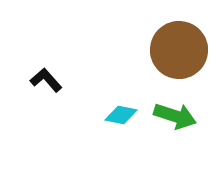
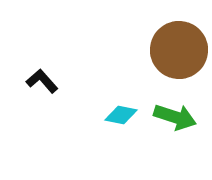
black L-shape: moved 4 px left, 1 px down
green arrow: moved 1 px down
